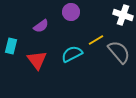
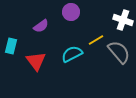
white cross: moved 5 px down
red triangle: moved 1 px left, 1 px down
